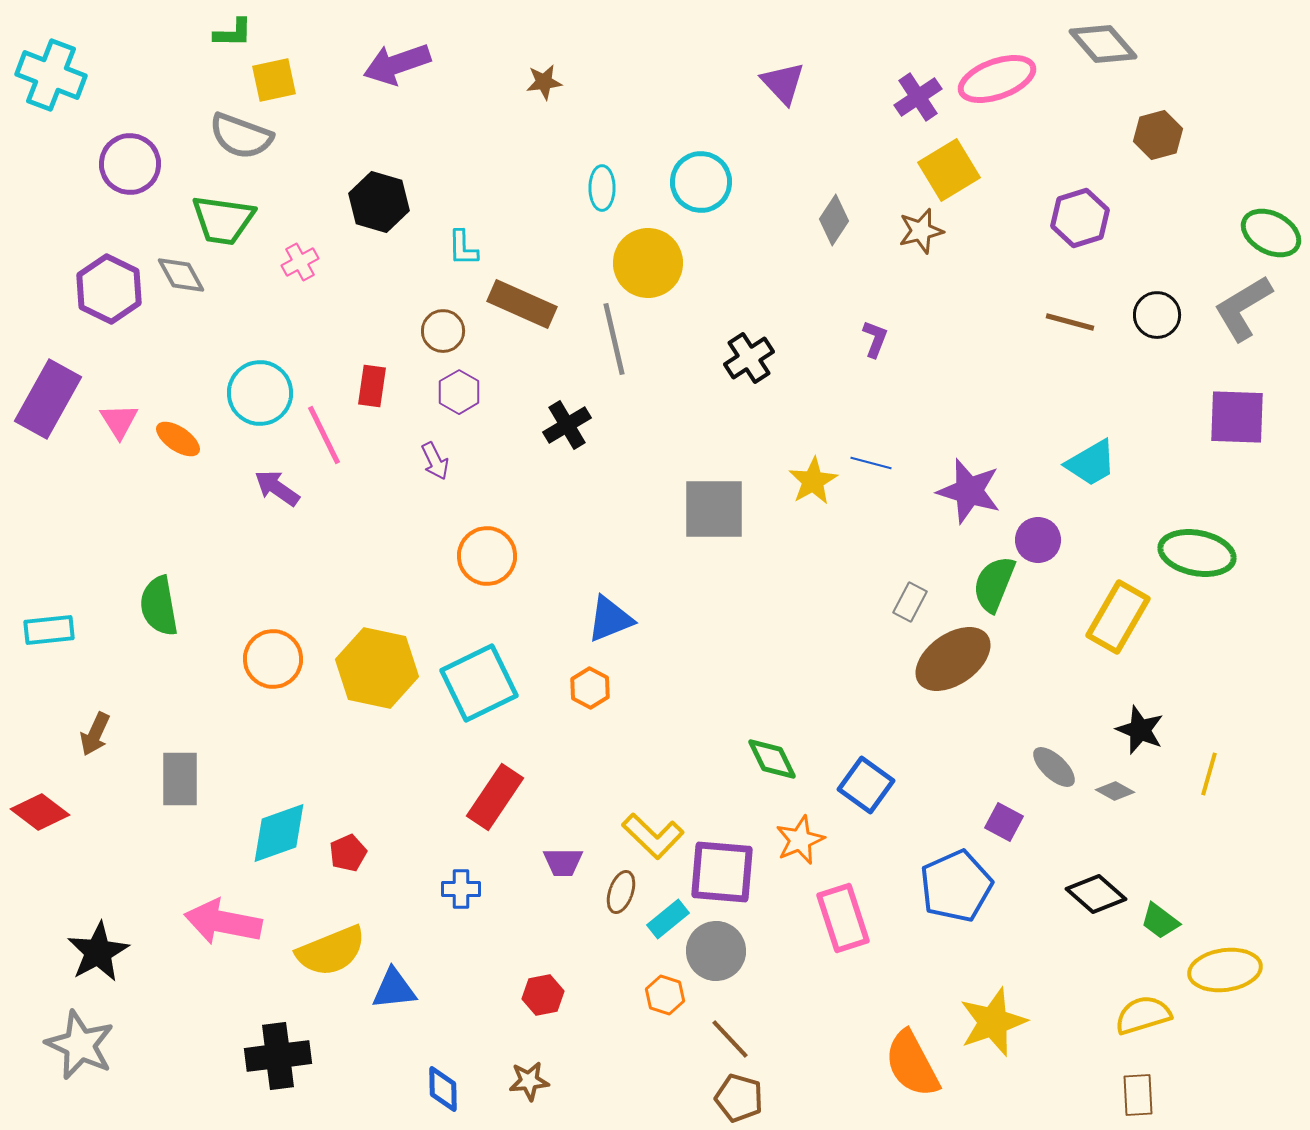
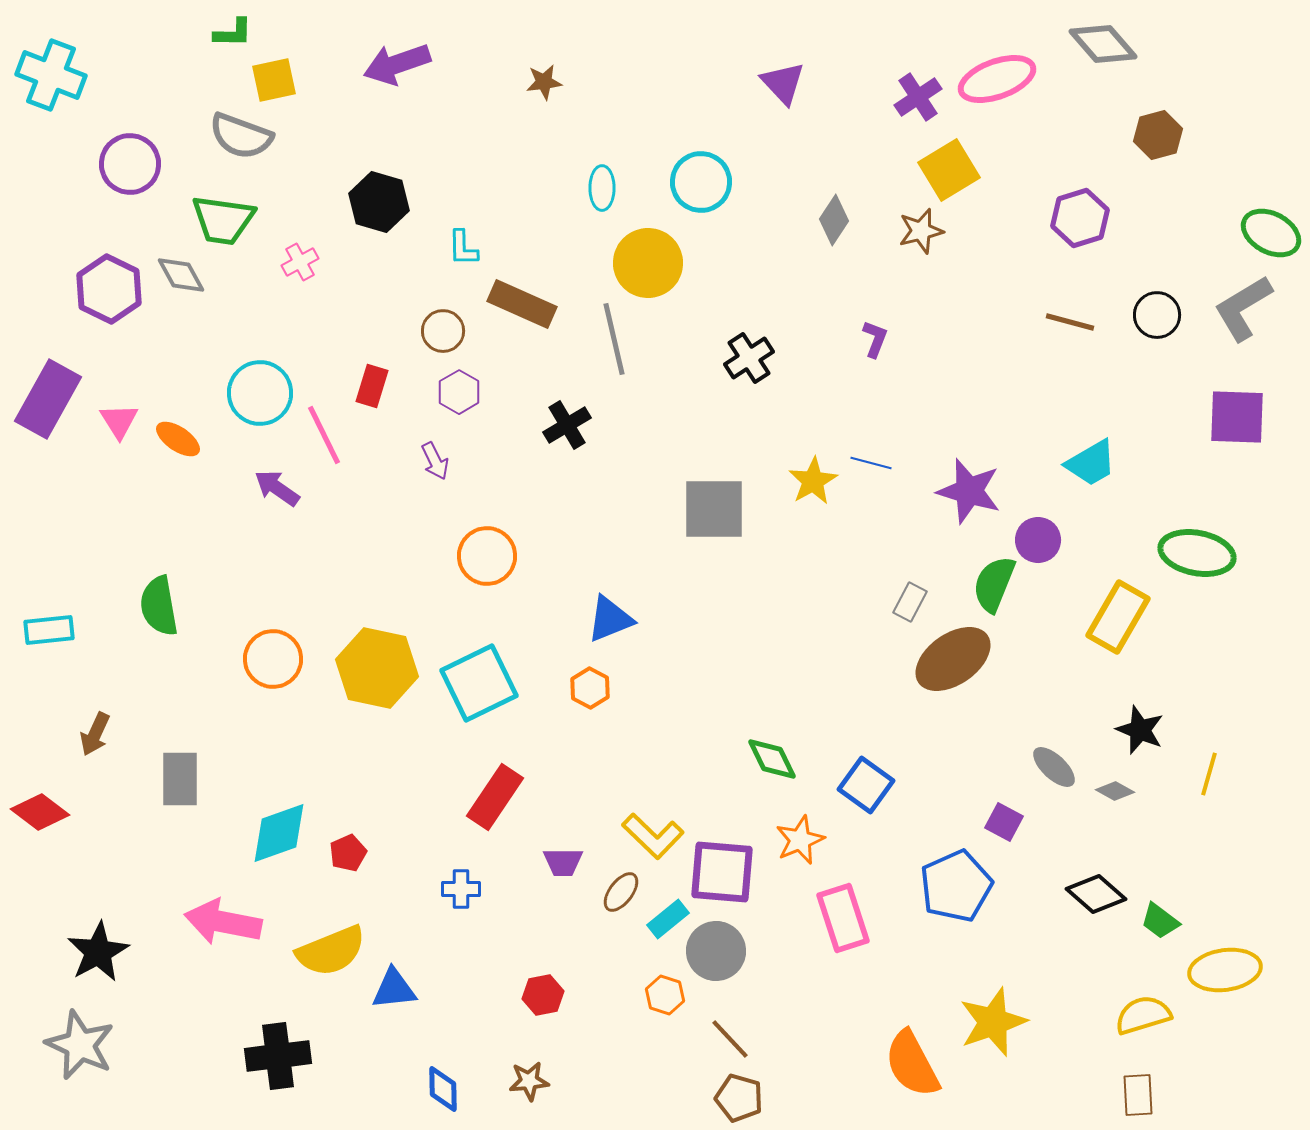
red rectangle at (372, 386): rotated 9 degrees clockwise
brown ellipse at (621, 892): rotated 18 degrees clockwise
